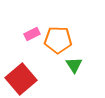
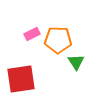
green triangle: moved 2 px right, 3 px up
red square: rotated 32 degrees clockwise
